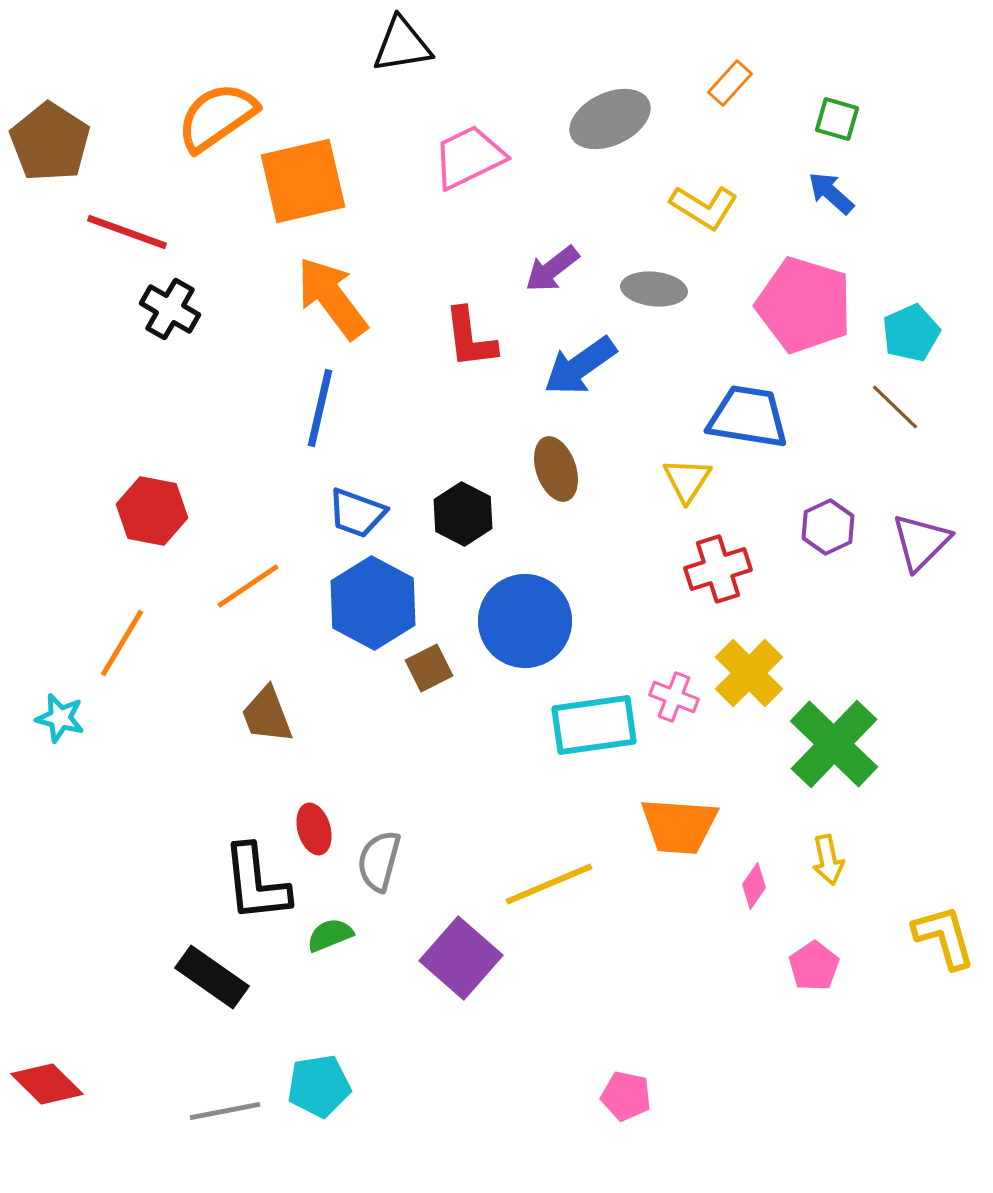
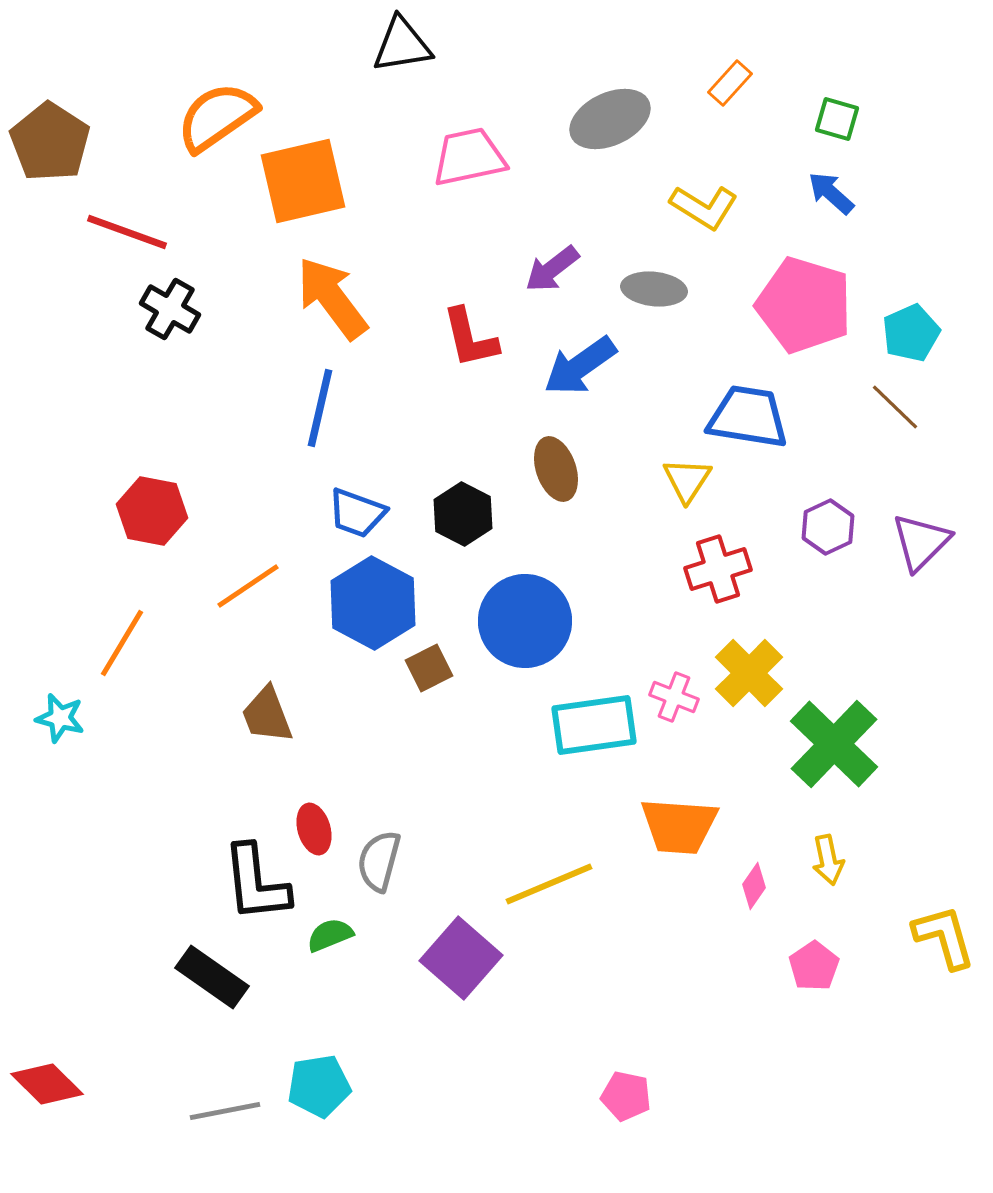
pink trapezoid at (469, 157): rotated 14 degrees clockwise
red L-shape at (470, 338): rotated 6 degrees counterclockwise
